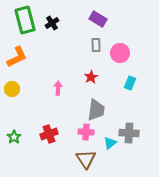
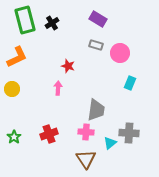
gray rectangle: rotated 72 degrees counterclockwise
red star: moved 23 px left, 11 px up; rotated 24 degrees counterclockwise
